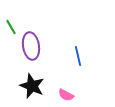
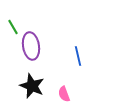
green line: moved 2 px right
pink semicircle: moved 2 px left, 1 px up; rotated 42 degrees clockwise
